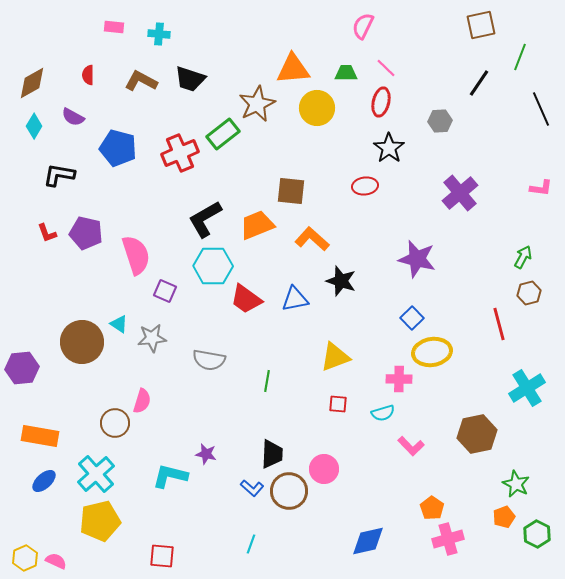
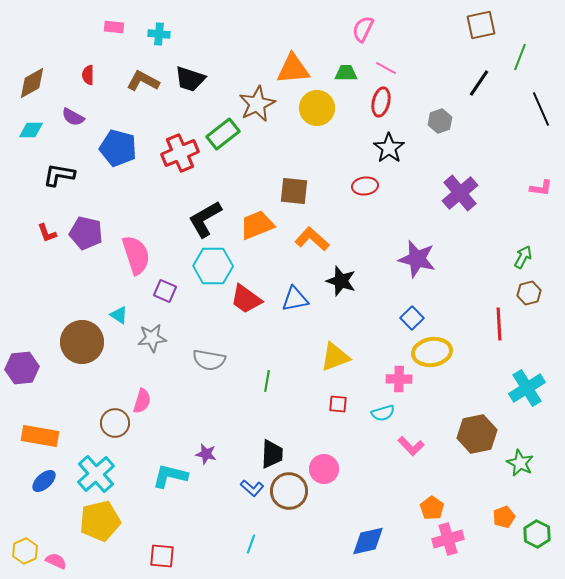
pink semicircle at (363, 26): moved 3 px down
pink line at (386, 68): rotated 15 degrees counterclockwise
brown L-shape at (141, 81): moved 2 px right
gray hexagon at (440, 121): rotated 15 degrees counterclockwise
cyan diamond at (34, 126): moved 3 px left, 4 px down; rotated 60 degrees clockwise
brown square at (291, 191): moved 3 px right
cyan triangle at (119, 324): moved 9 px up
red line at (499, 324): rotated 12 degrees clockwise
green star at (516, 484): moved 4 px right, 21 px up
yellow hexagon at (25, 558): moved 7 px up
